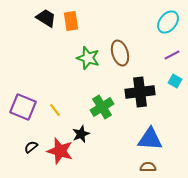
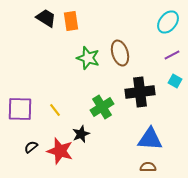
purple square: moved 3 px left, 2 px down; rotated 20 degrees counterclockwise
